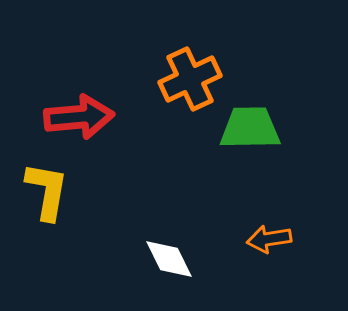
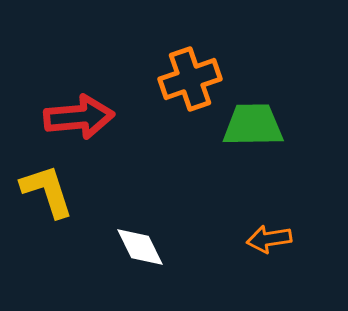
orange cross: rotated 6 degrees clockwise
green trapezoid: moved 3 px right, 3 px up
yellow L-shape: rotated 28 degrees counterclockwise
white diamond: moved 29 px left, 12 px up
